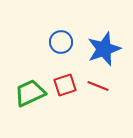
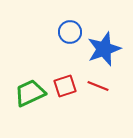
blue circle: moved 9 px right, 10 px up
red square: moved 1 px down
